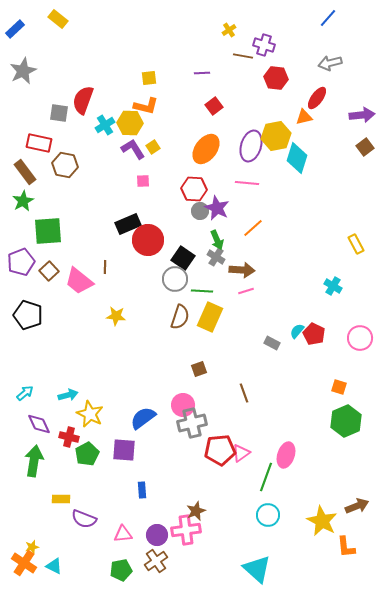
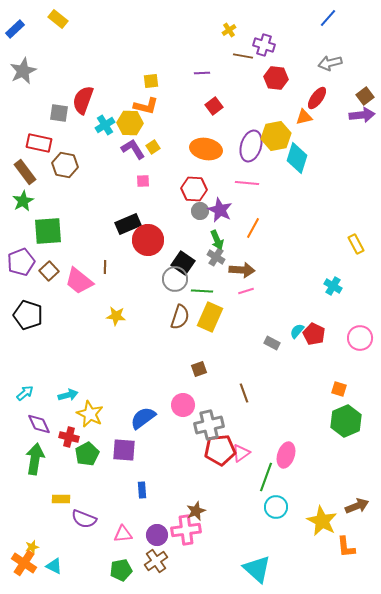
yellow square at (149, 78): moved 2 px right, 3 px down
brown square at (365, 147): moved 51 px up
orange ellipse at (206, 149): rotated 64 degrees clockwise
purple star at (217, 208): moved 3 px right, 2 px down
orange line at (253, 228): rotated 20 degrees counterclockwise
black square at (183, 258): moved 5 px down
orange square at (339, 387): moved 2 px down
gray cross at (192, 423): moved 17 px right, 2 px down
green arrow at (34, 461): moved 1 px right, 2 px up
cyan circle at (268, 515): moved 8 px right, 8 px up
